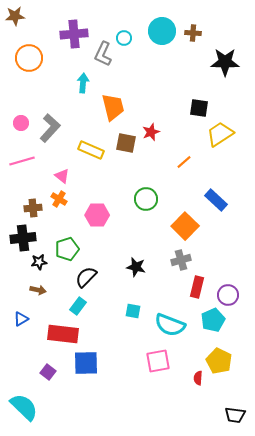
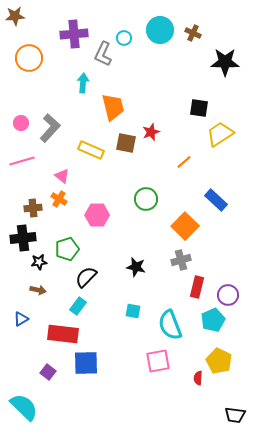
cyan circle at (162, 31): moved 2 px left, 1 px up
brown cross at (193, 33): rotated 21 degrees clockwise
cyan semicircle at (170, 325): rotated 48 degrees clockwise
